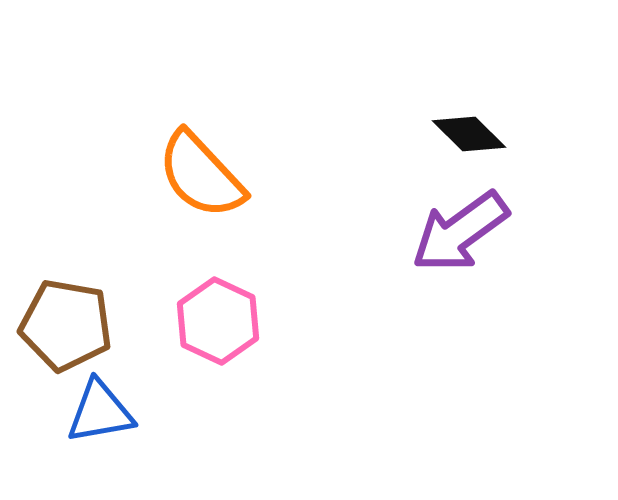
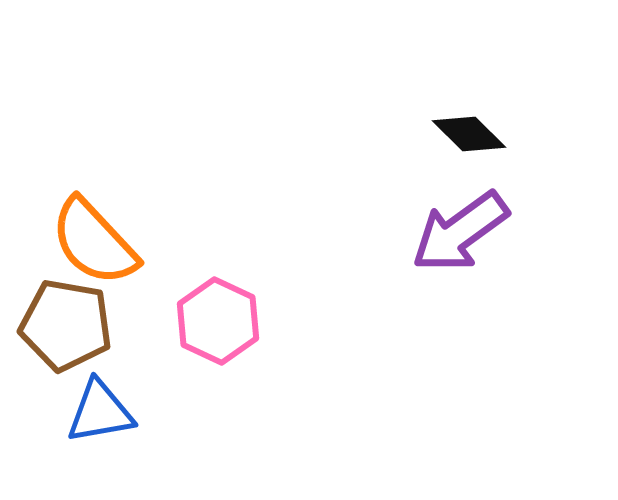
orange semicircle: moved 107 px left, 67 px down
